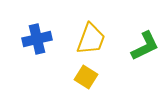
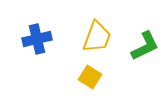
yellow trapezoid: moved 6 px right, 2 px up
yellow square: moved 4 px right
